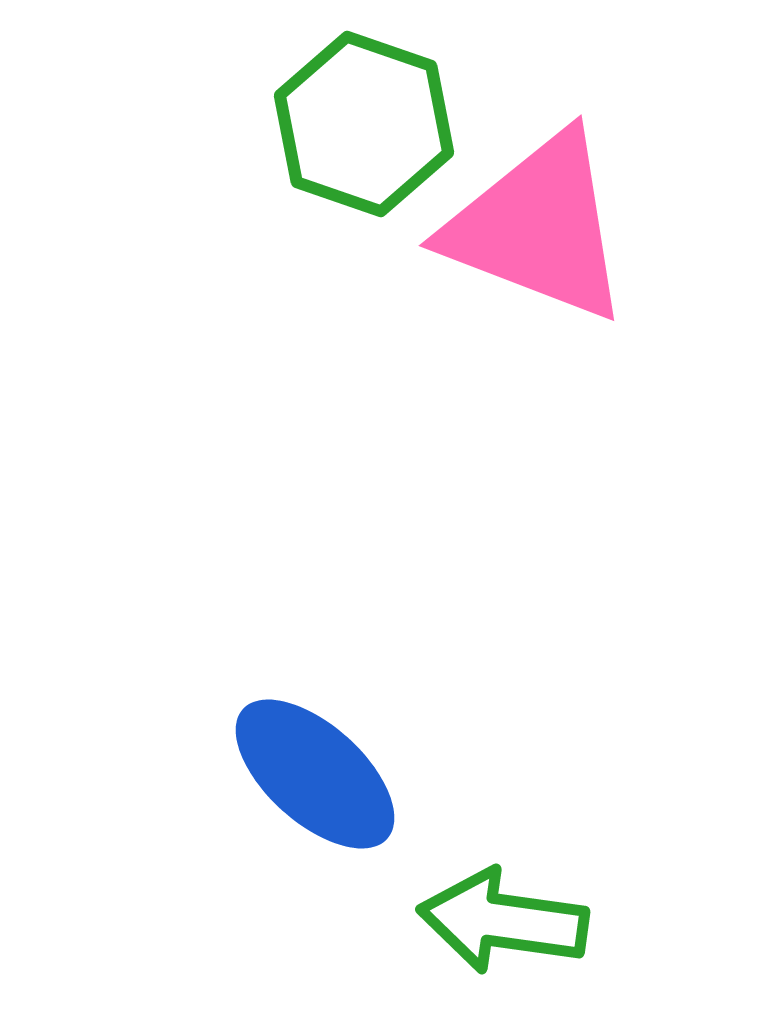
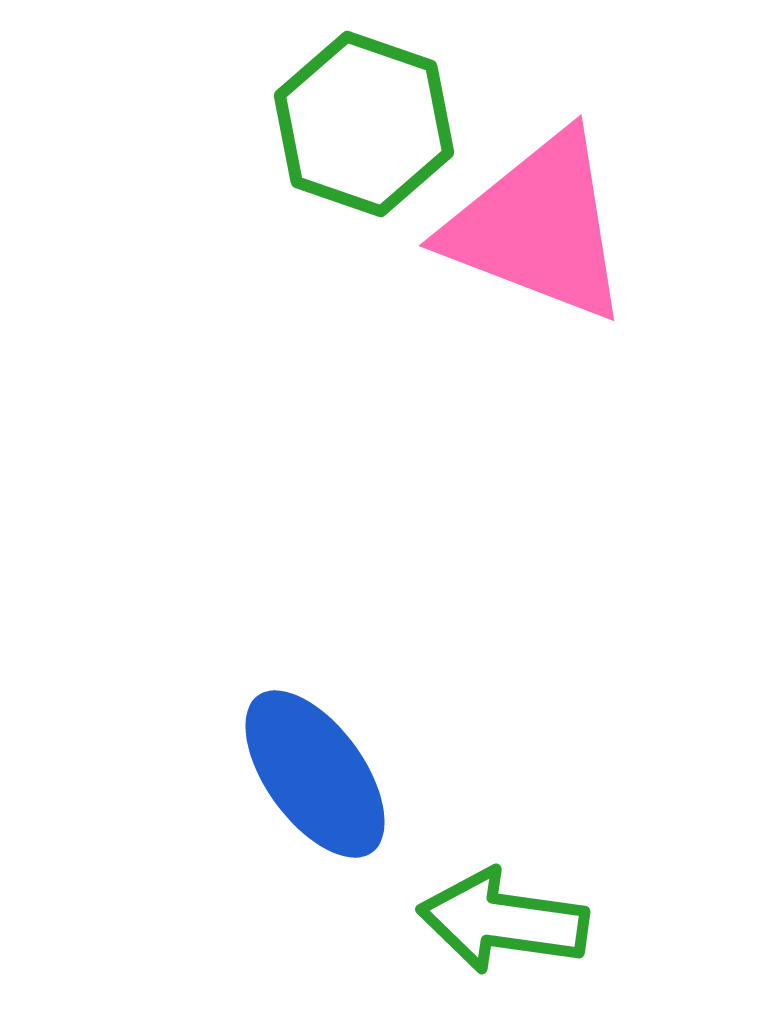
blue ellipse: rotated 12 degrees clockwise
